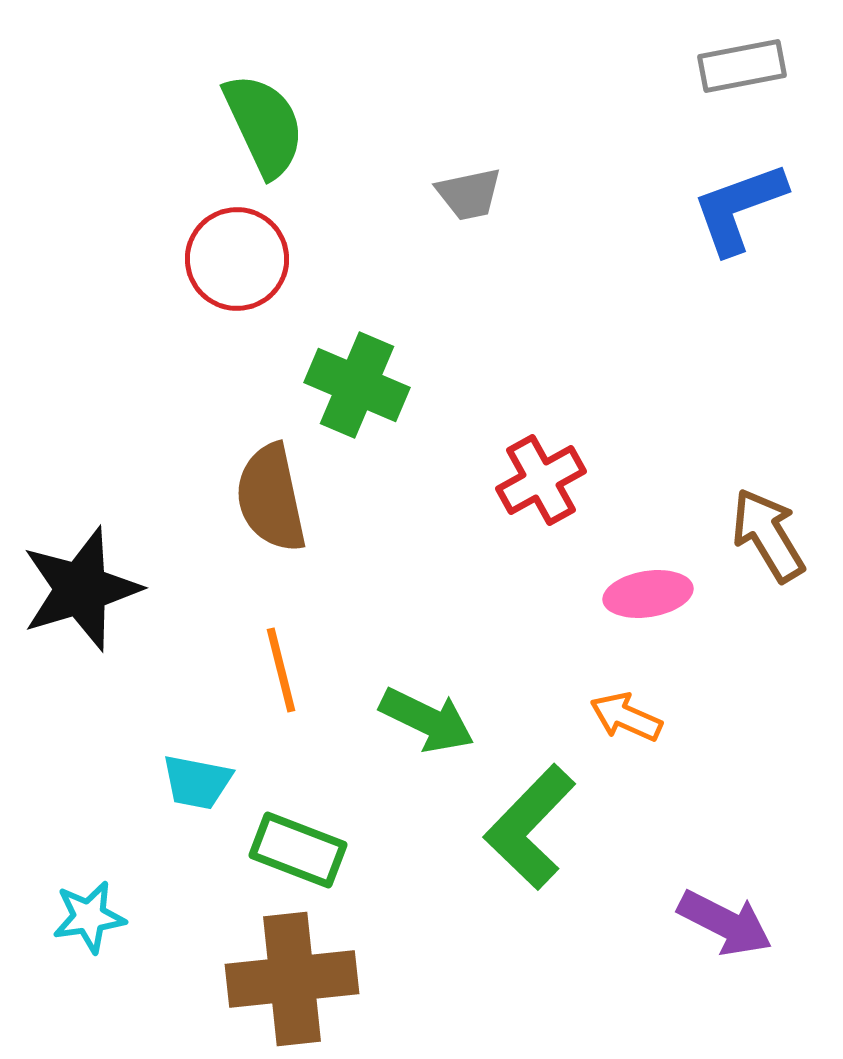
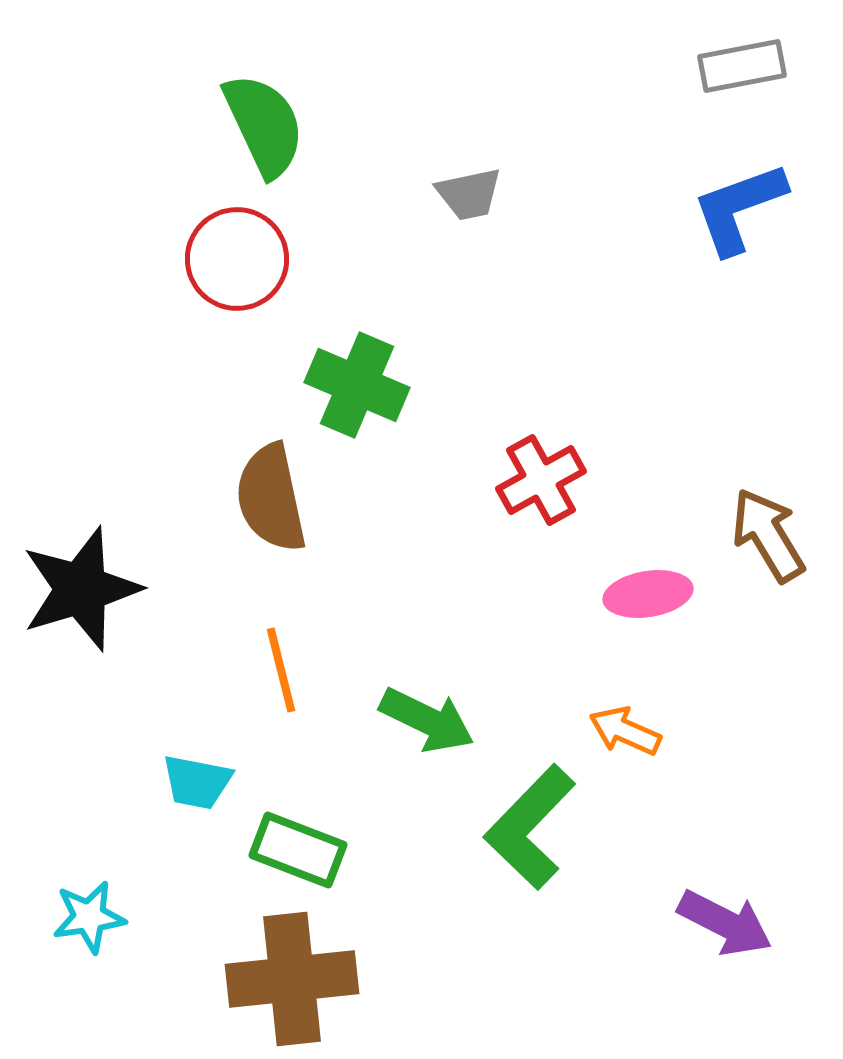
orange arrow: moved 1 px left, 14 px down
